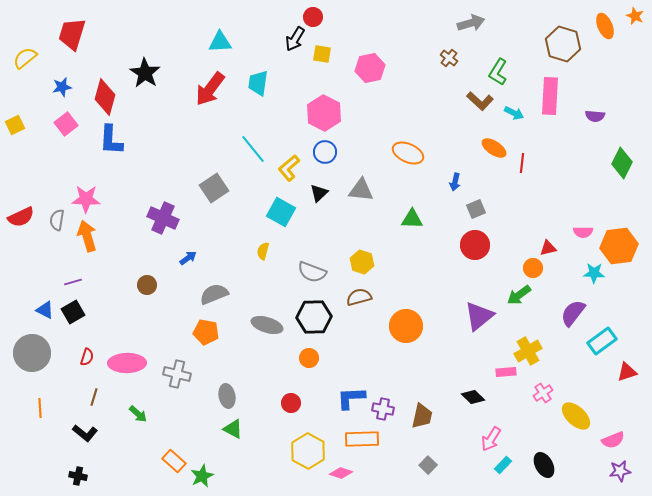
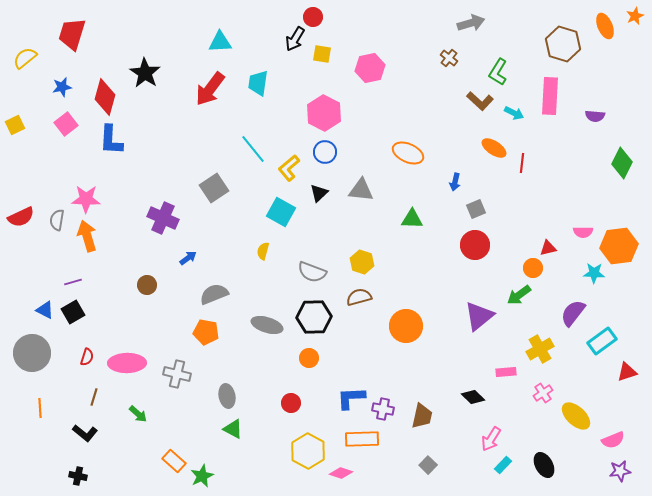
orange star at (635, 16): rotated 24 degrees clockwise
yellow cross at (528, 351): moved 12 px right, 2 px up
